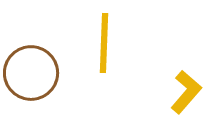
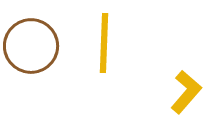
brown circle: moved 27 px up
